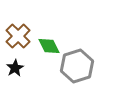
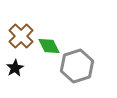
brown cross: moved 3 px right
